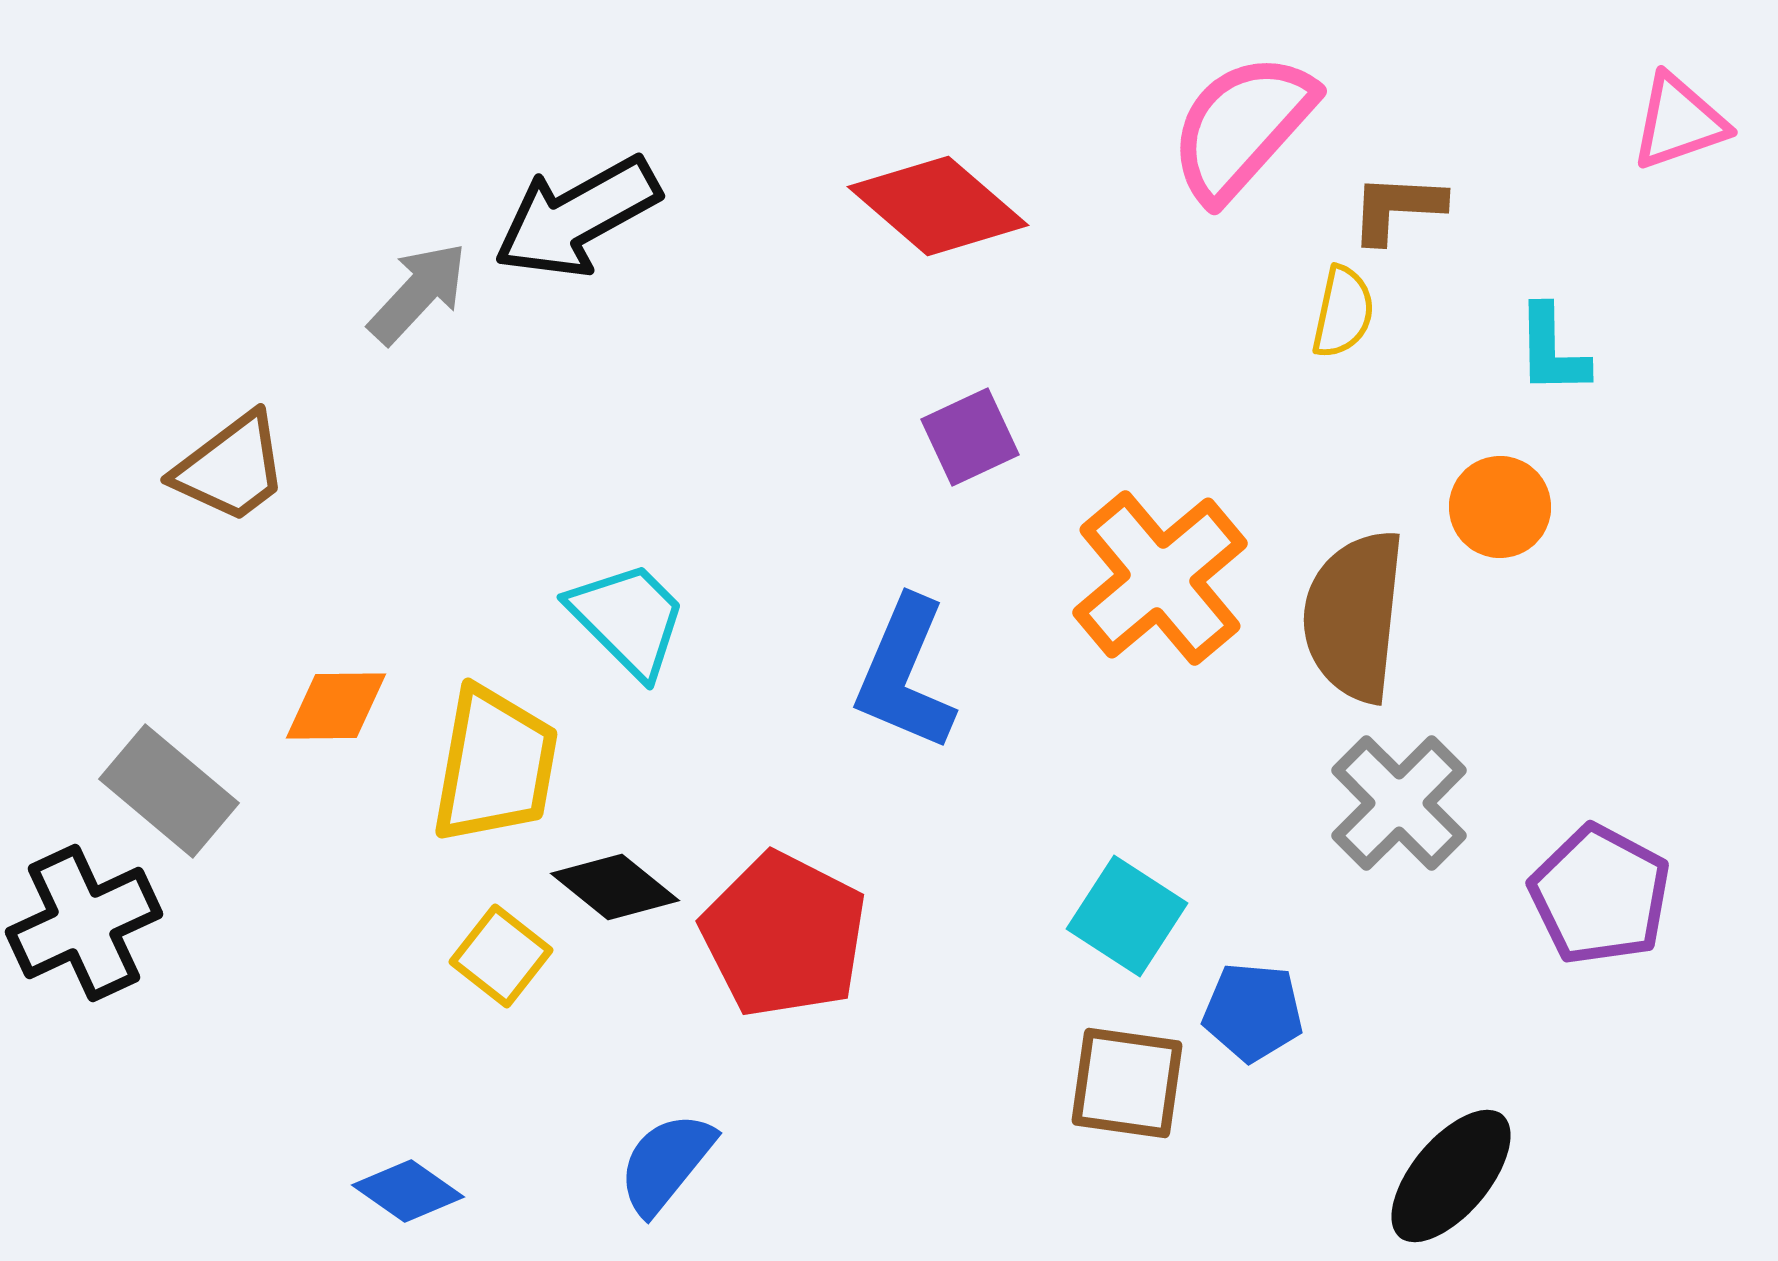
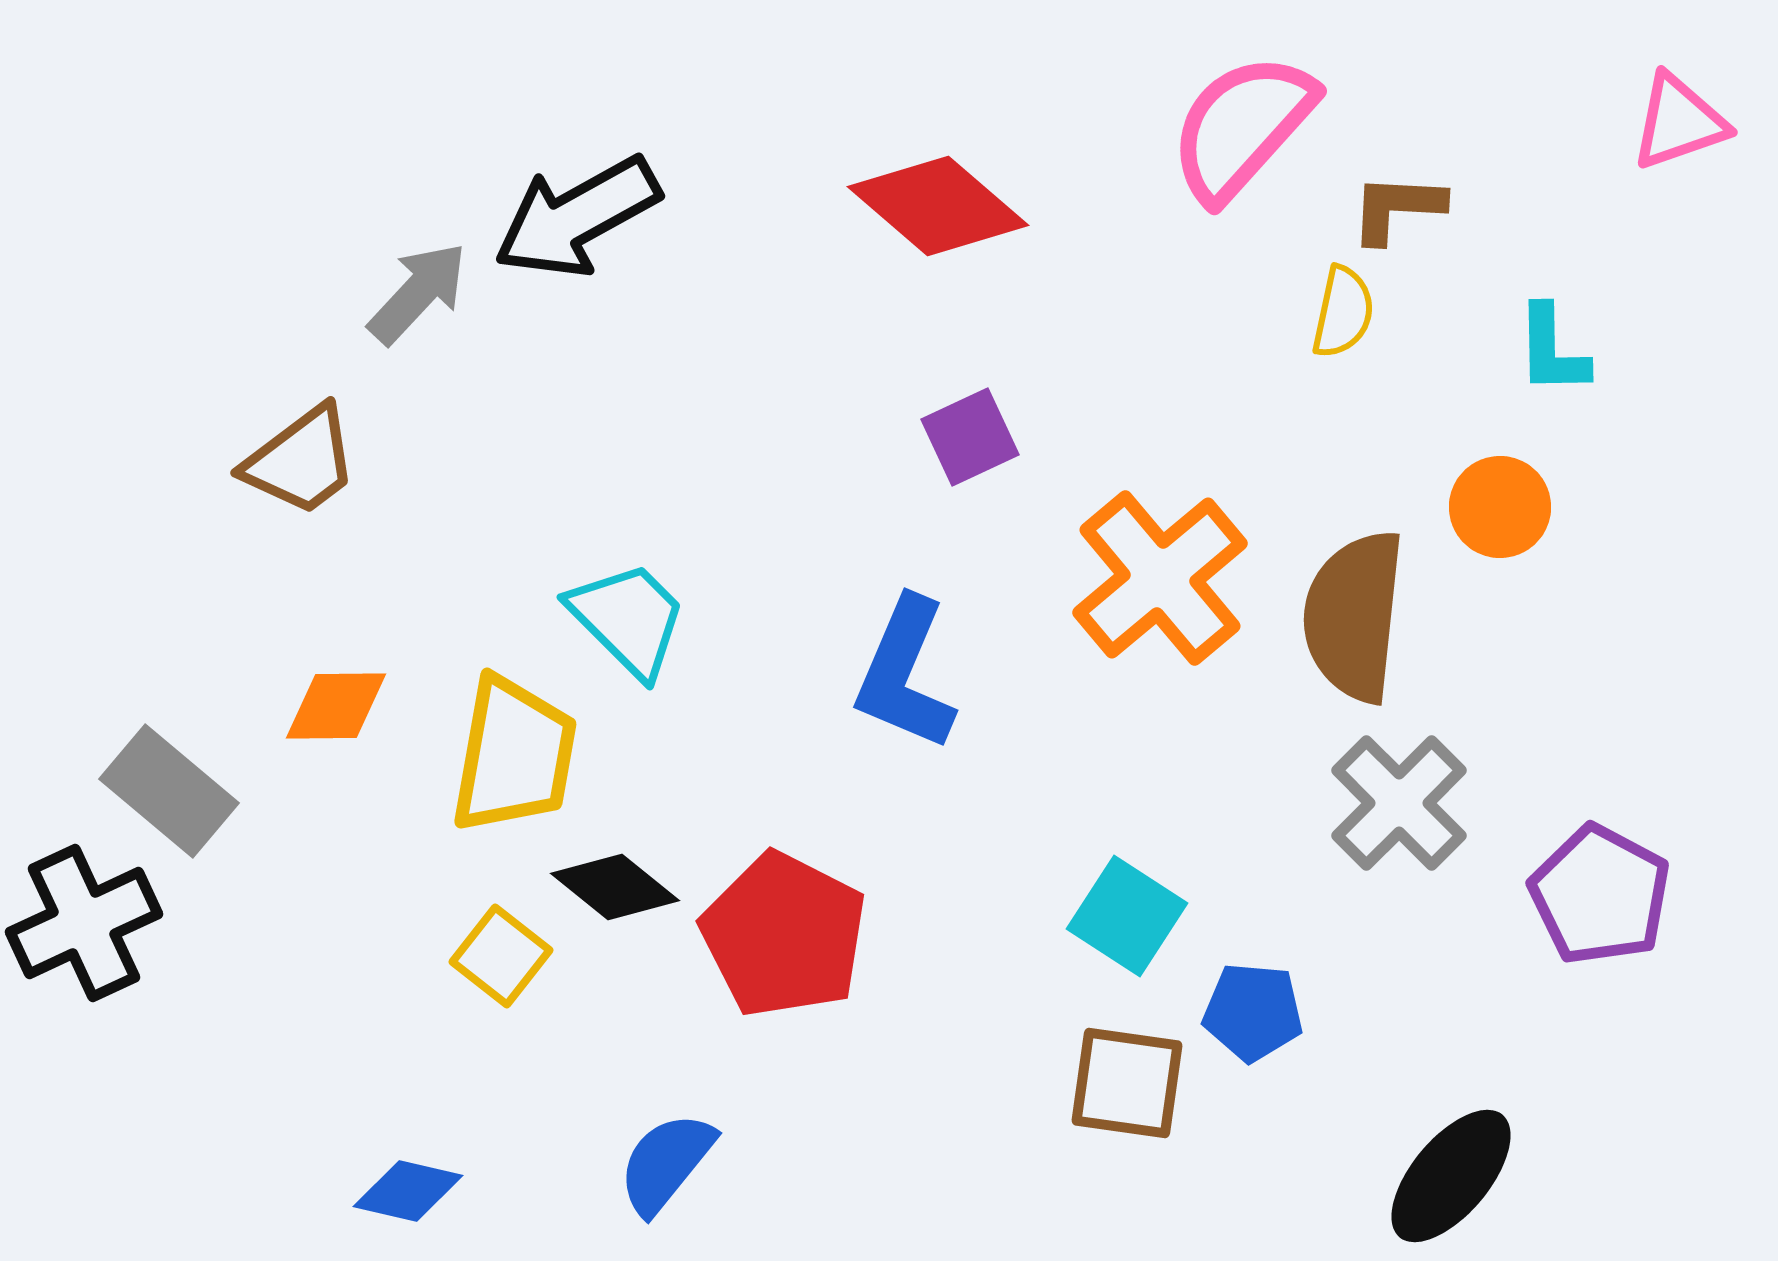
brown trapezoid: moved 70 px right, 7 px up
yellow trapezoid: moved 19 px right, 10 px up
blue diamond: rotated 22 degrees counterclockwise
